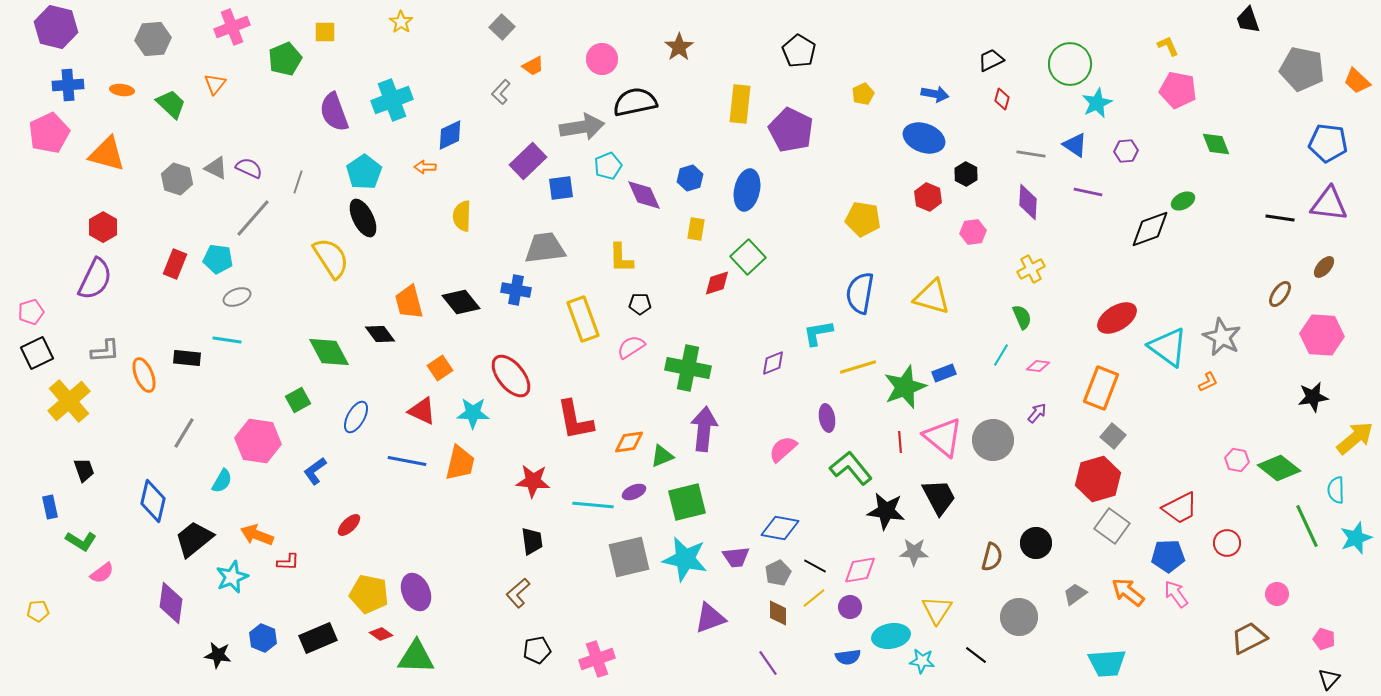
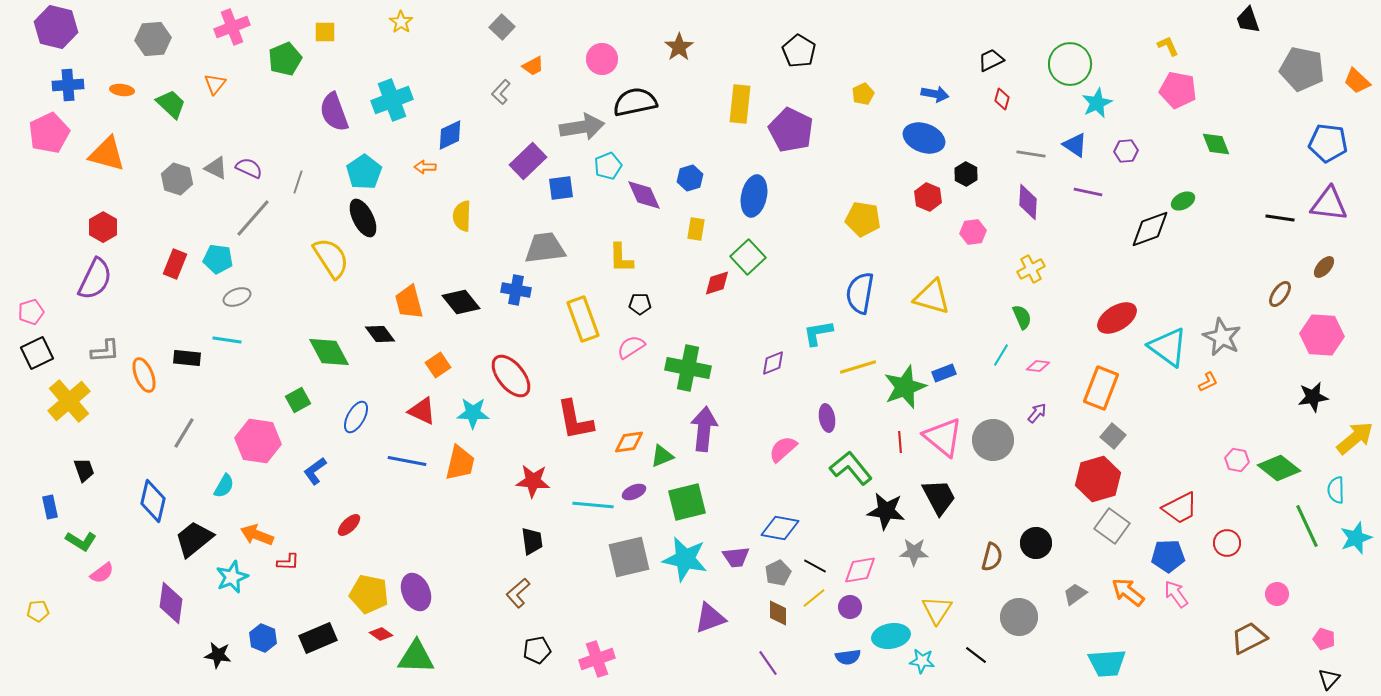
blue ellipse at (747, 190): moved 7 px right, 6 px down
orange square at (440, 368): moved 2 px left, 3 px up
cyan semicircle at (222, 481): moved 2 px right, 5 px down
